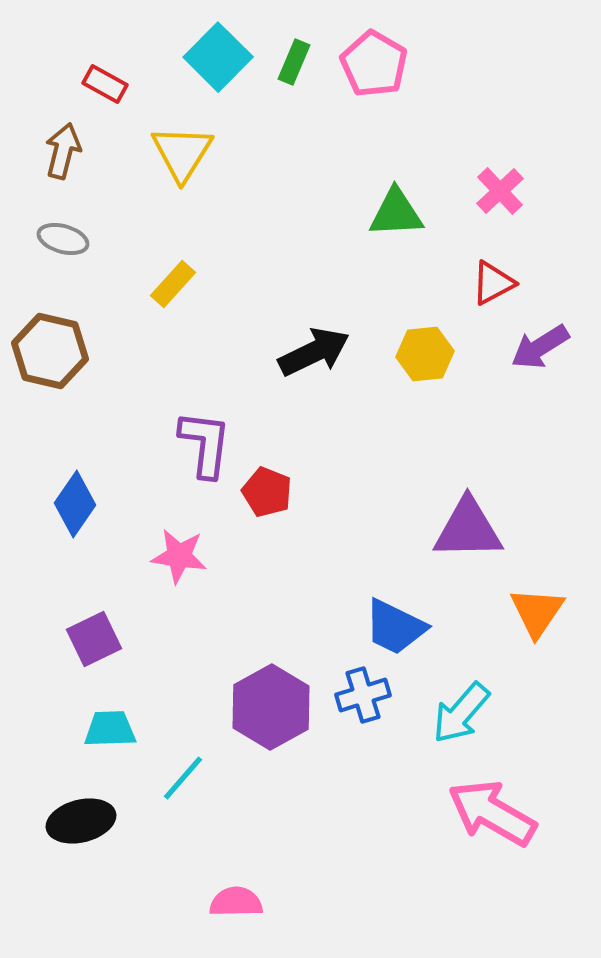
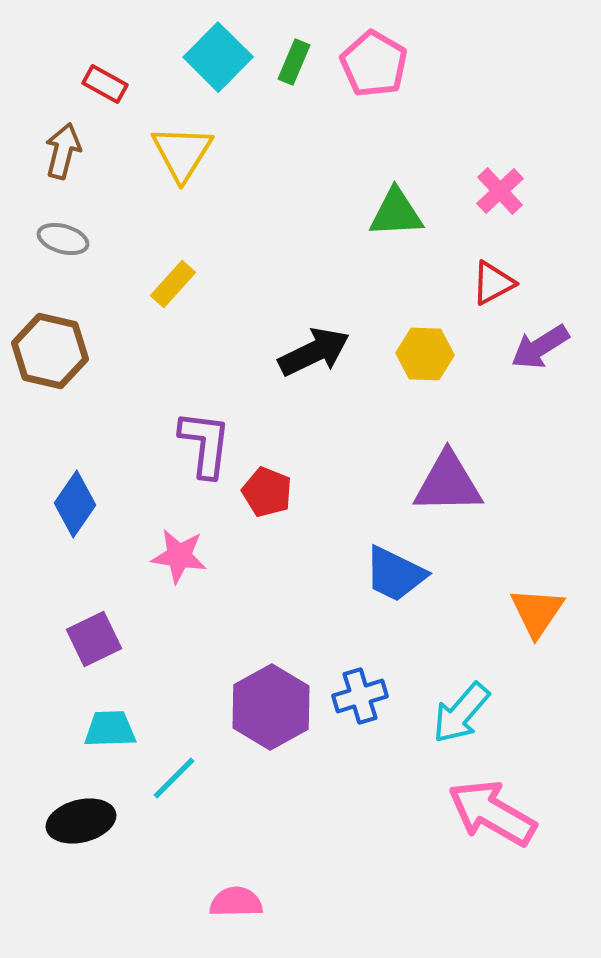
yellow hexagon: rotated 8 degrees clockwise
purple triangle: moved 20 px left, 46 px up
blue trapezoid: moved 53 px up
blue cross: moved 3 px left, 1 px down
cyan line: moved 9 px left; rotated 4 degrees clockwise
